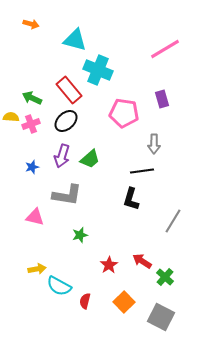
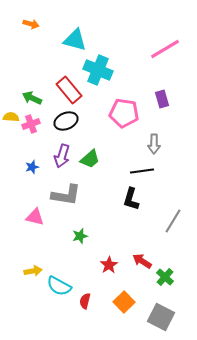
black ellipse: rotated 20 degrees clockwise
gray L-shape: moved 1 px left
green star: moved 1 px down
yellow arrow: moved 4 px left, 2 px down
